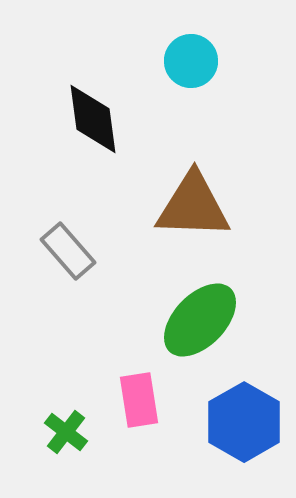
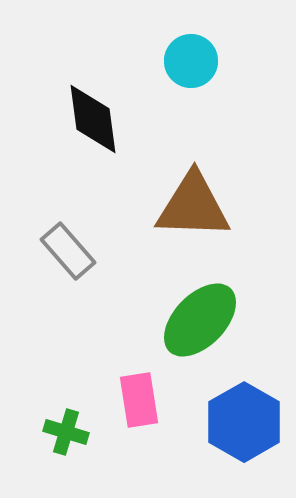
green cross: rotated 21 degrees counterclockwise
